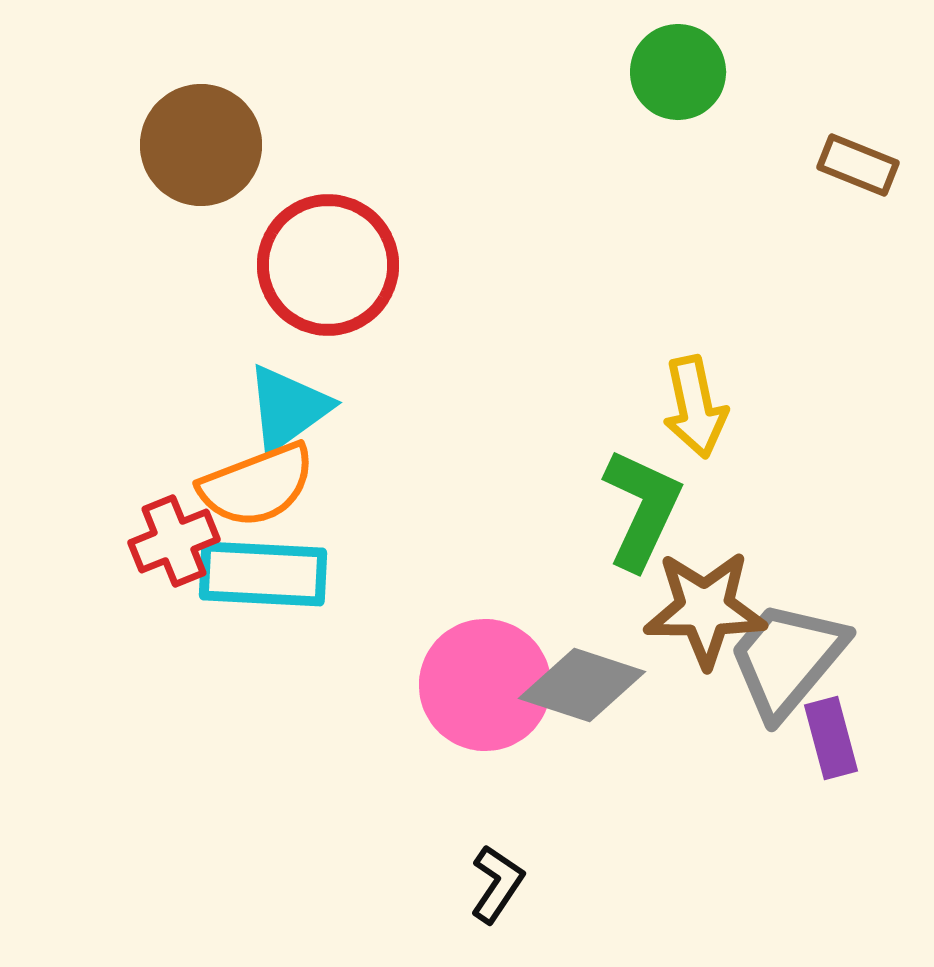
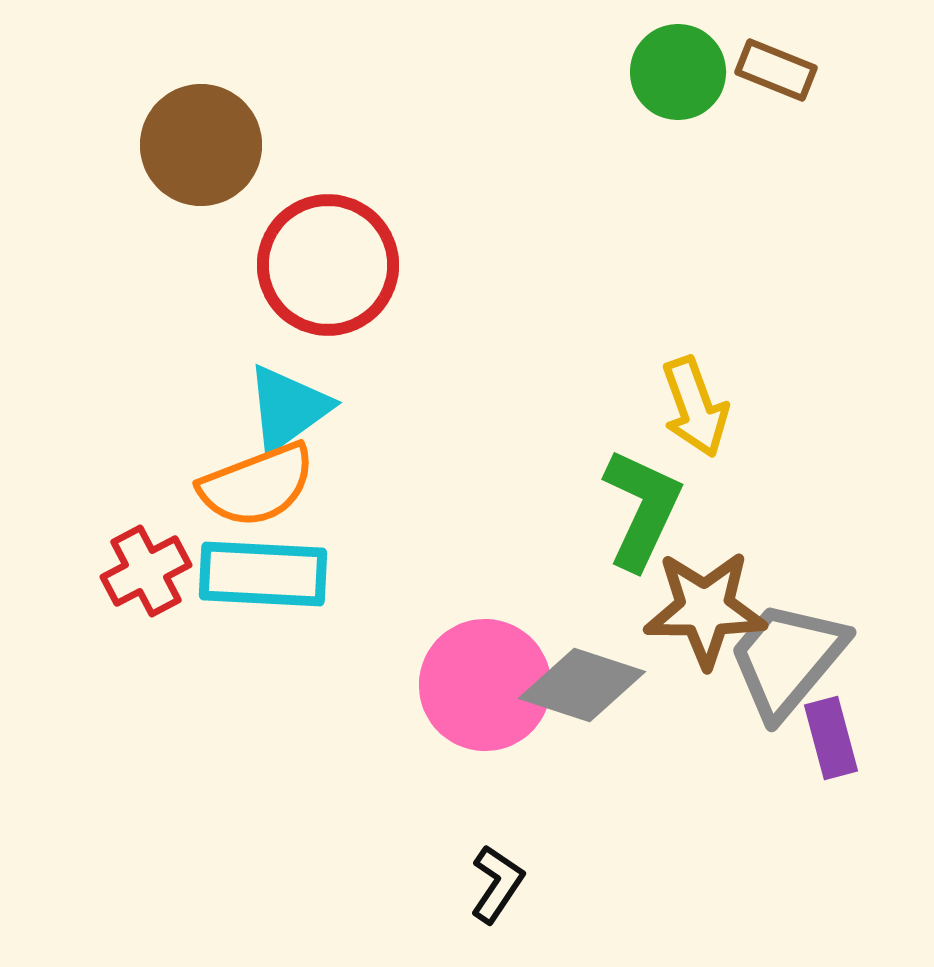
brown rectangle: moved 82 px left, 95 px up
yellow arrow: rotated 8 degrees counterclockwise
red cross: moved 28 px left, 30 px down; rotated 6 degrees counterclockwise
